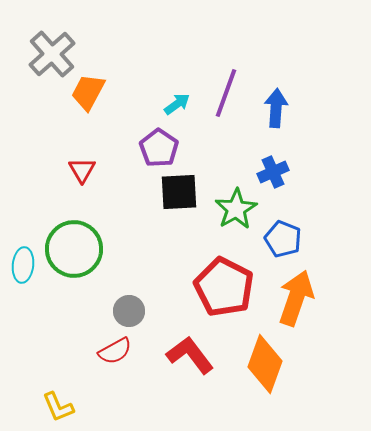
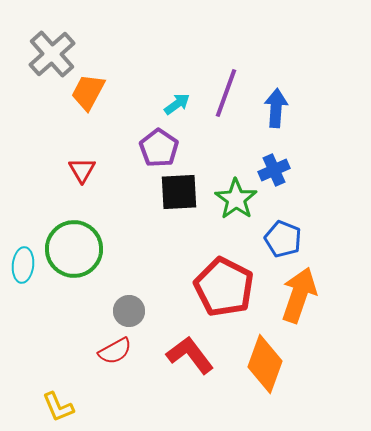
blue cross: moved 1 px right, 2 px up
green star: moved 10 px up; rotated 6 degrees counterclockwise
orange arrow: moved 3 px right, 3 px up
